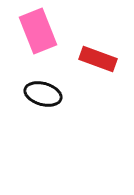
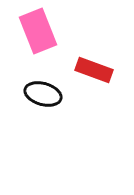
red rectangle: moved 4 px left, 11 px down
